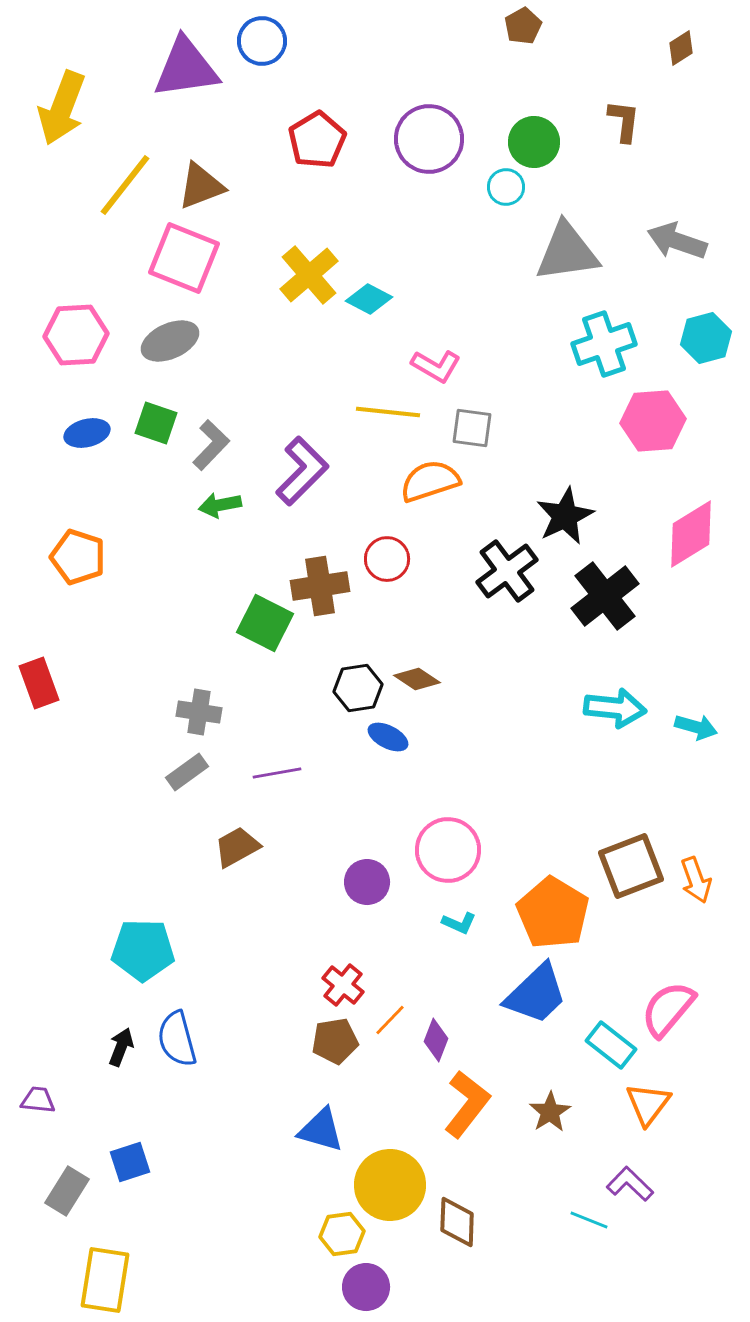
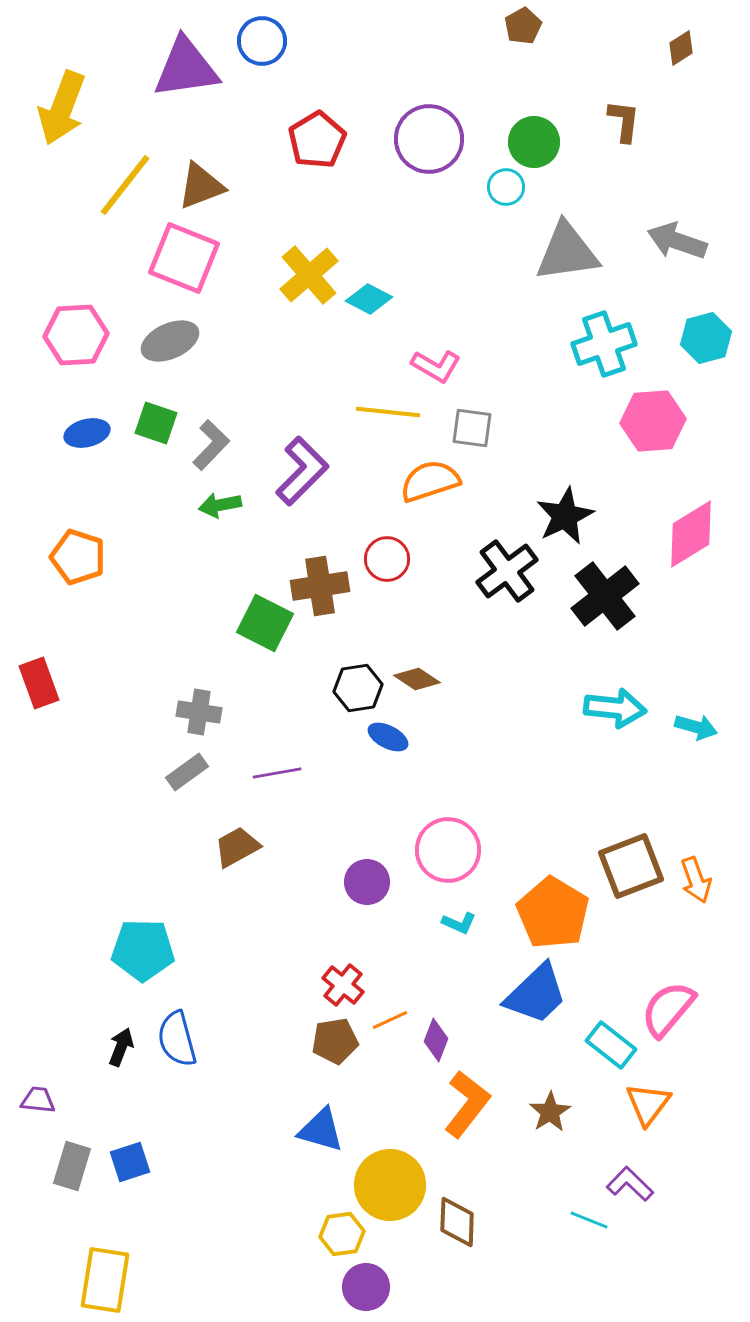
orange line at (390, 1020): rotated 21 degrees clockwise
gray rectangle at (67, 1191): moved 5 px right, 25 px up; rotated 15 degrees counterclockwise
